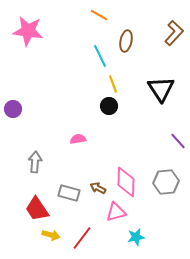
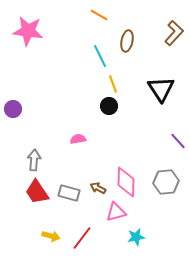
brown ellipse: moved 1 px right
gray arrow: moved 1 px left, 2 px up
red trapezoid: moved 17 px up
yellow arrow: moved 1 px down
